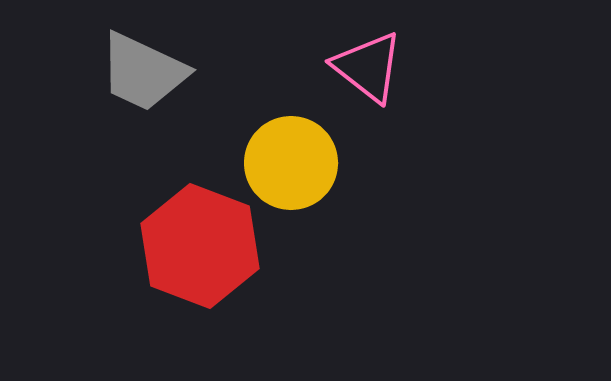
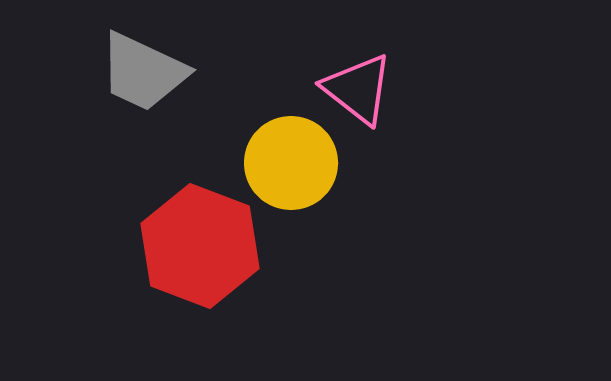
pink triangle: moved 10 px left, 22 px down
